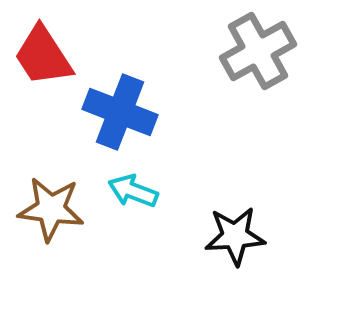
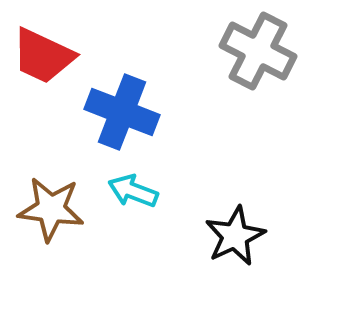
gray cross: rotated 34 degrees counterclockwise
red trapezoid: rotated 32 degrees counterclockwise
blue cross: moved 2 px right
black star: rotated 22 degrees counterclockwise
